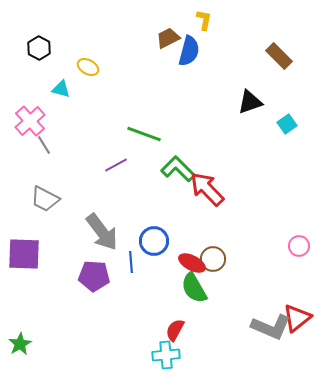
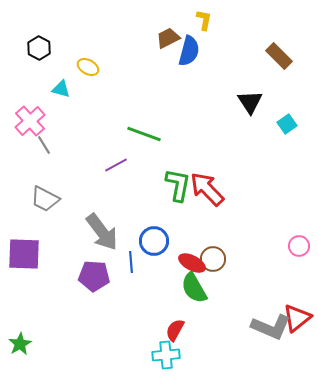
black triangle: rotated 44 degrees counterclockwise
green L-shape: moved 16 px down; rotated 56 degrees clockwise
